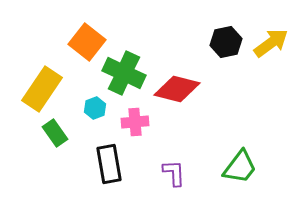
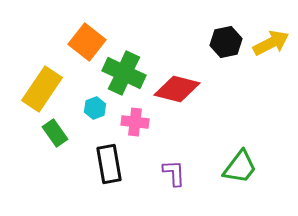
yellow arrow: rotated 9 degrees clockwise
pink cross: rotated 12 degrees clockwise
